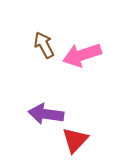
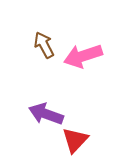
pink arrow: moved 1 px right, 1 px down
purple arrow: rotated 12 degrees clockwise
